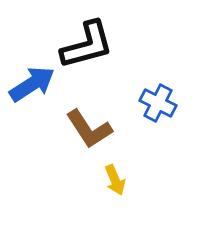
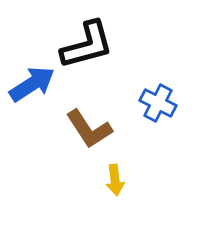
yellow arrow: rotated 16 degrees clockwise
